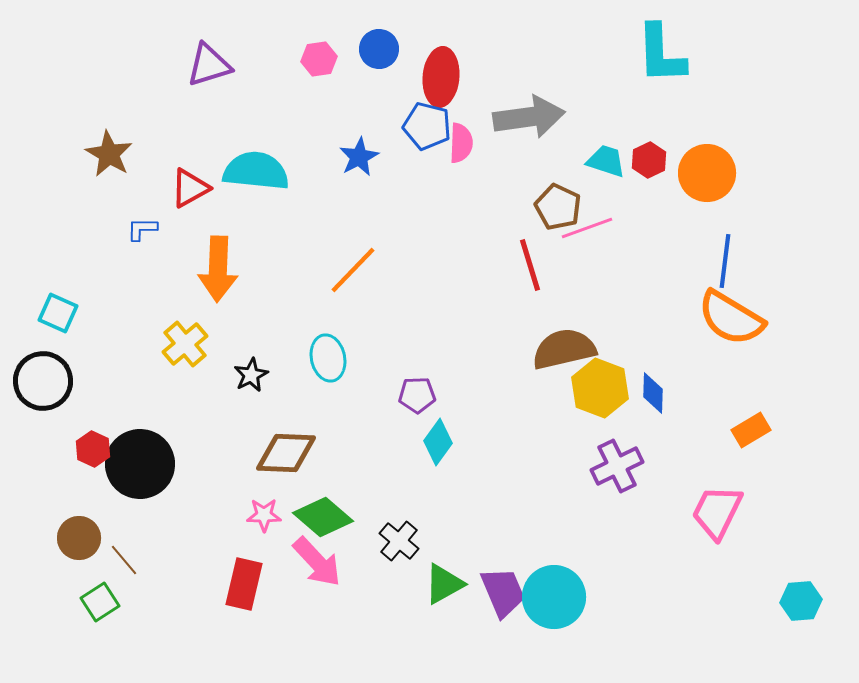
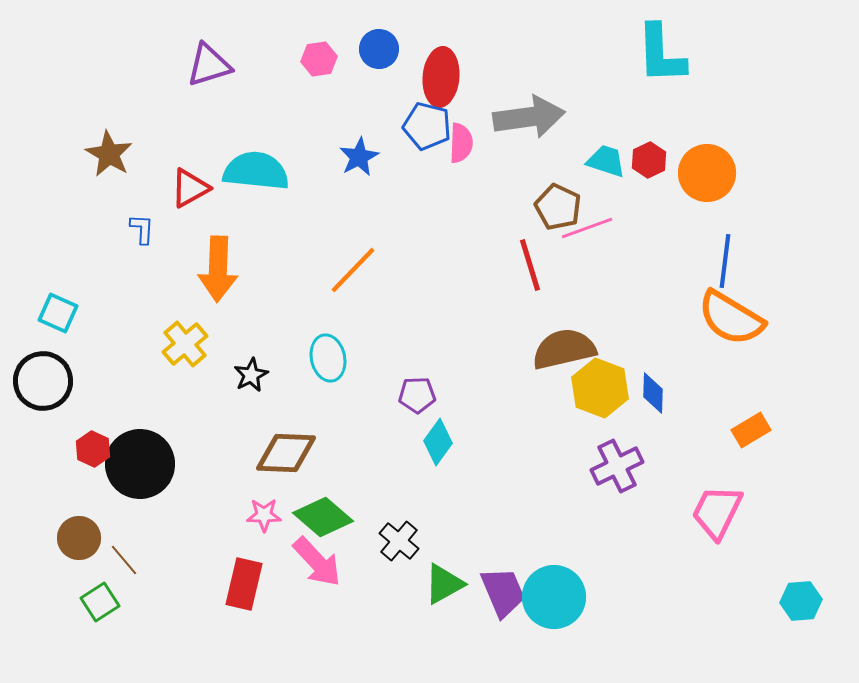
blue L-shape at (142, 229): rotated 92 degrees clockwise
